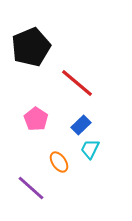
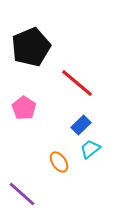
pink pentagon: moved 12 px left, 11 px up
cyan trapezoid: rotated 25 degrees clockwise
purple line: moved 9 px left, 6 px down
